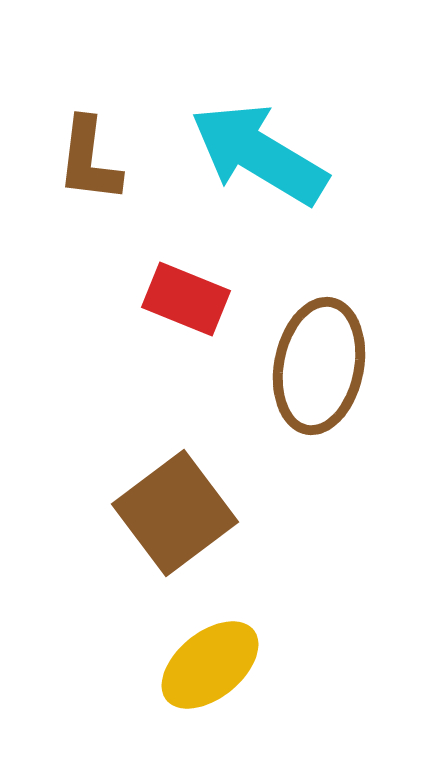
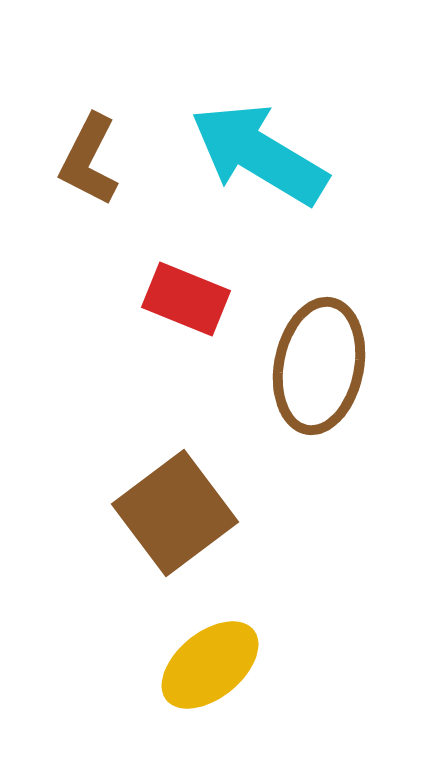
brown L-shape: rotated 20 degrees clockwise
